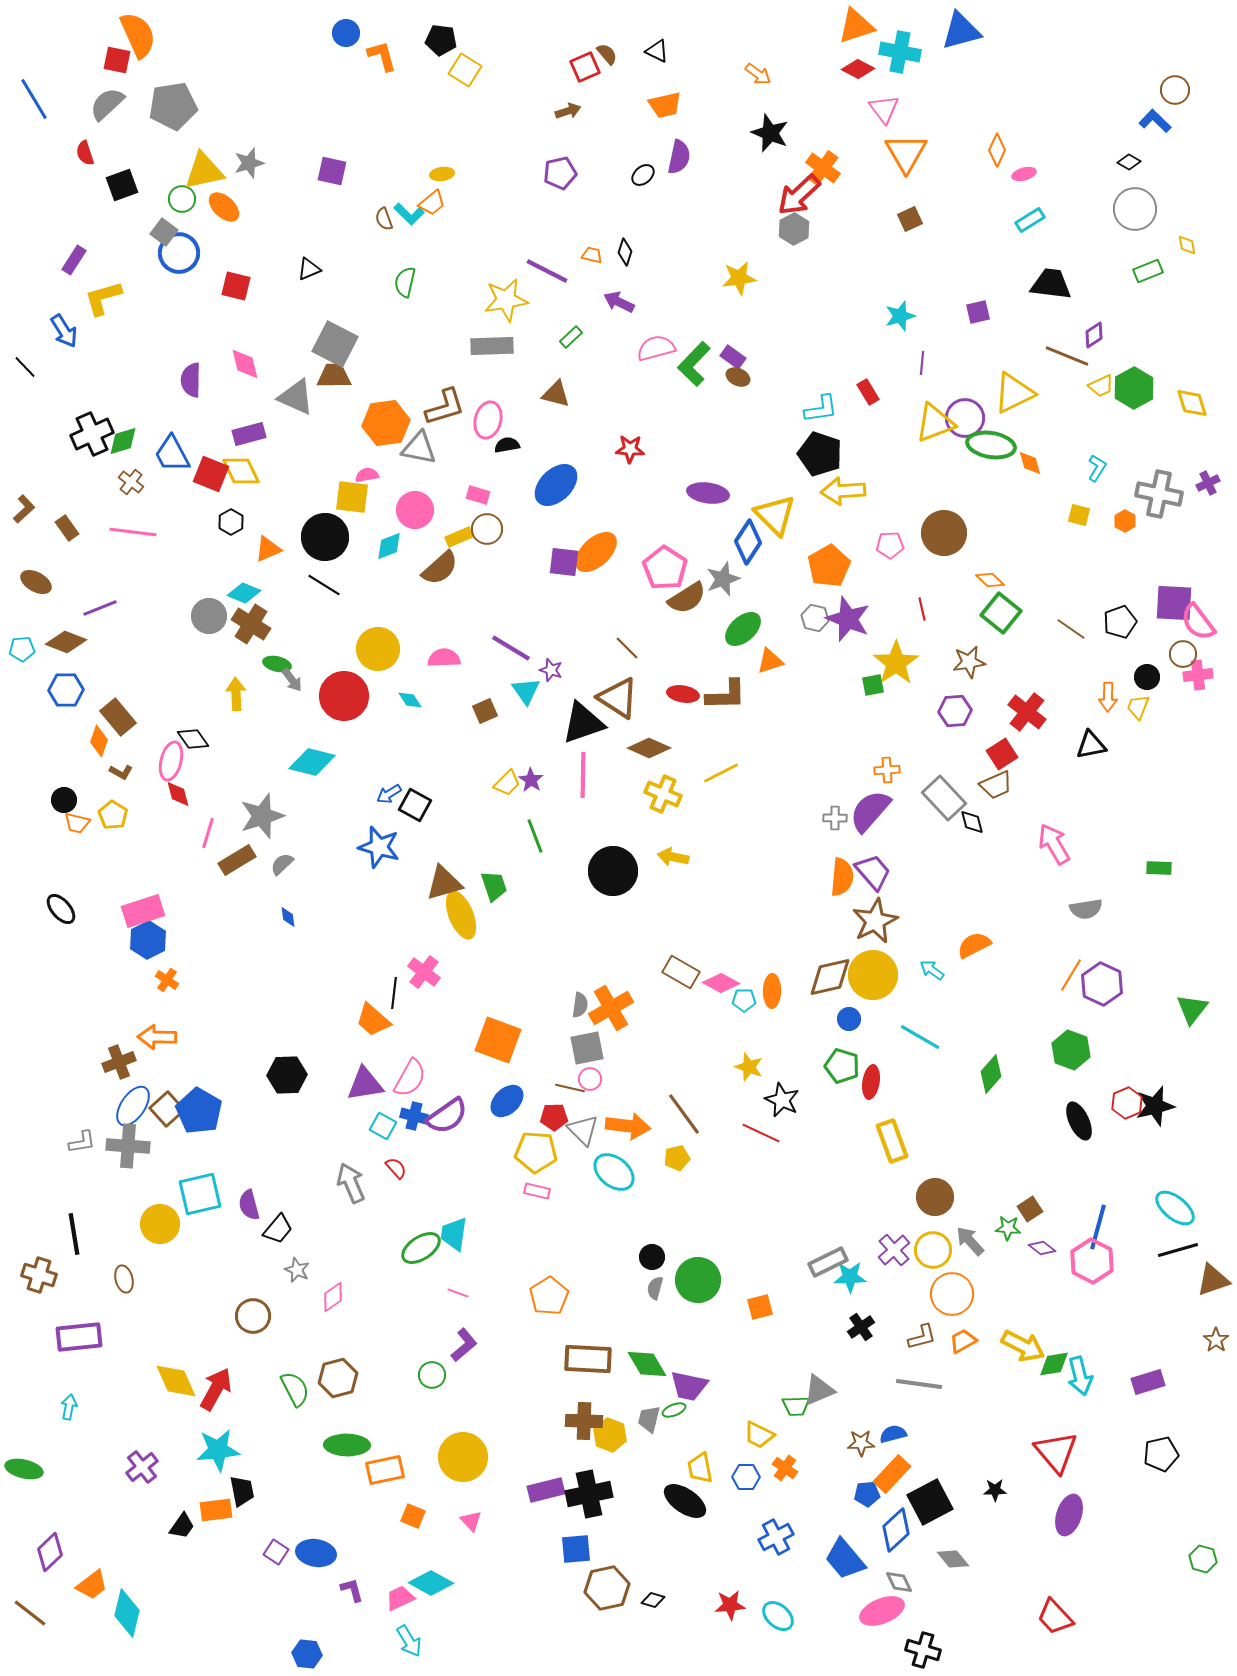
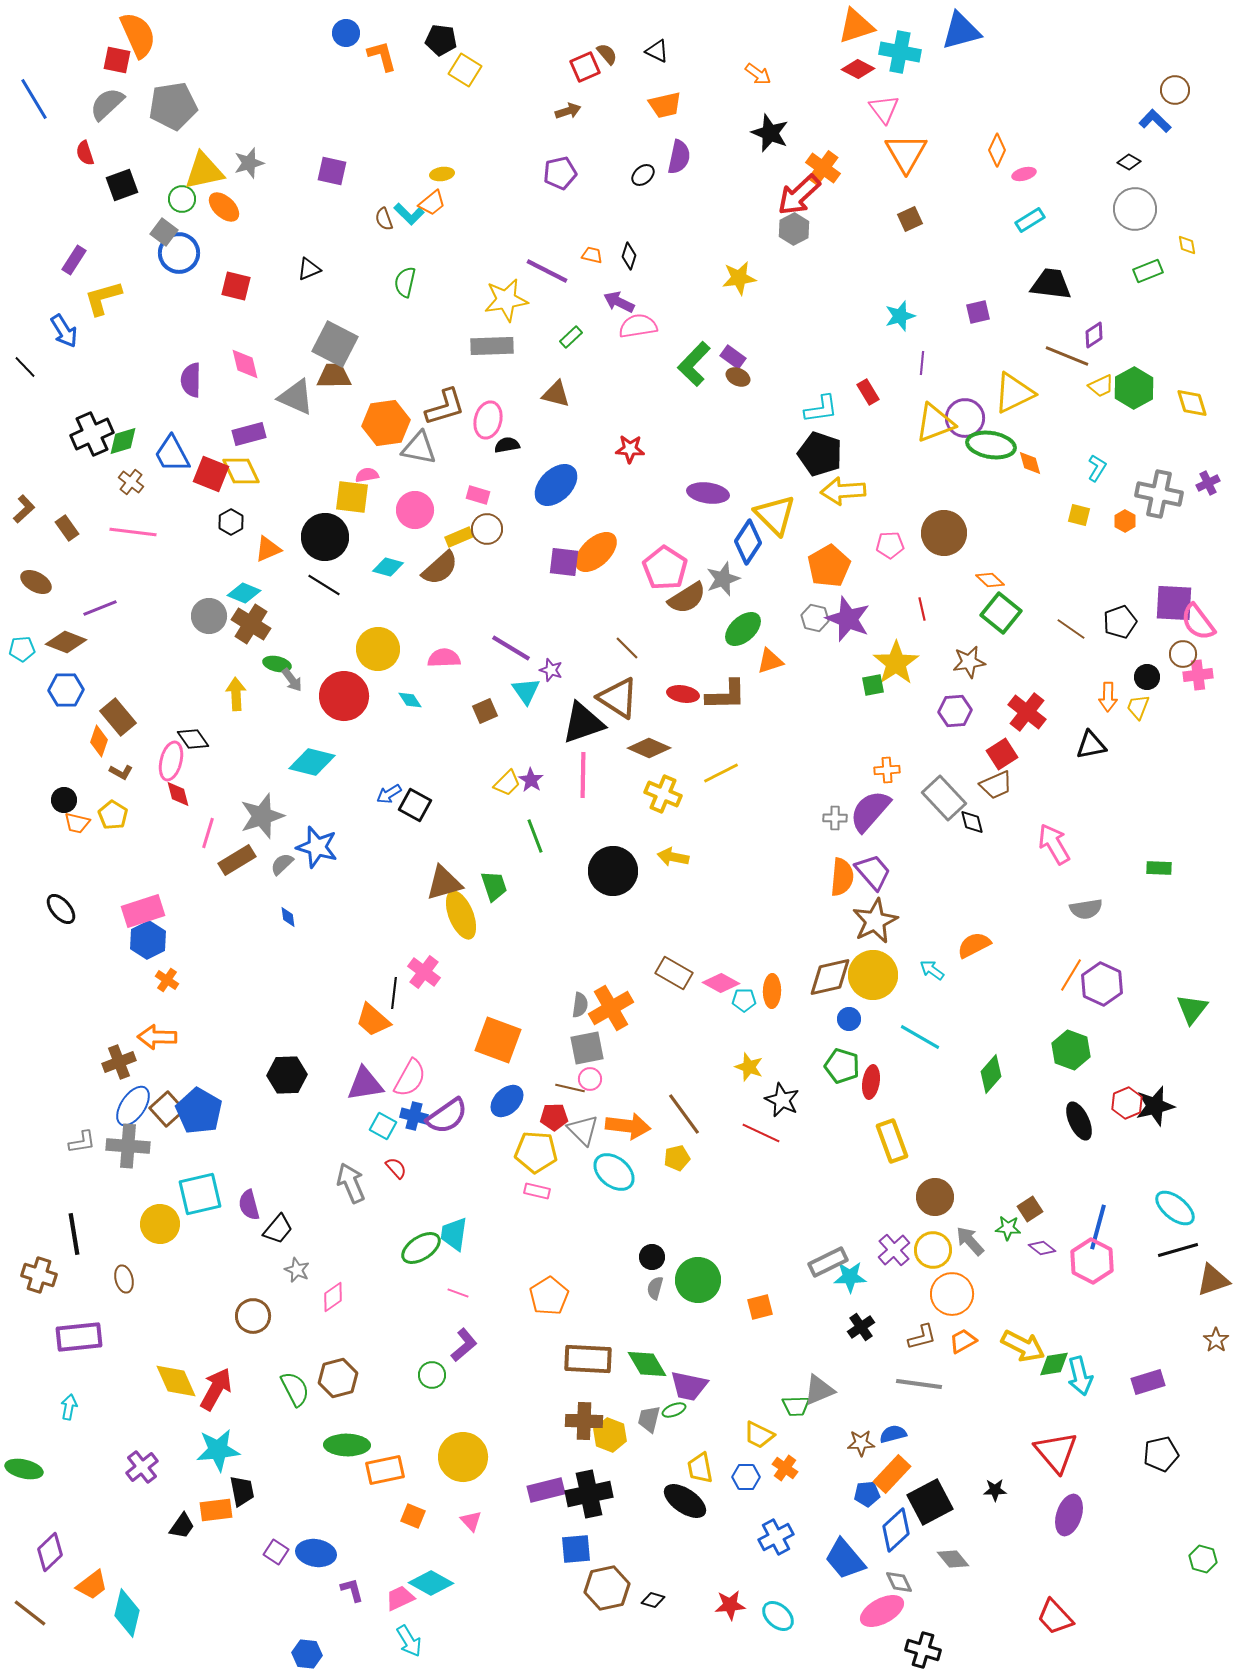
black diamond at (625, 252): moved 4 px right, 4 px down
pink semicircle at (656, 348): moved 18 px left, 22 px up; rotated 6 degrees clockwise
cyan diamond at (389, 546): moved 1 px left, 21 px down; rotated 36 degrees clockwise
blue star at (379, 847): moved 62 px left
brown rectangle at (681, 972): moved 7 px left, 1 px down
pink ellipse at (882, 1611): rotated 6 degrees counterclockwise
